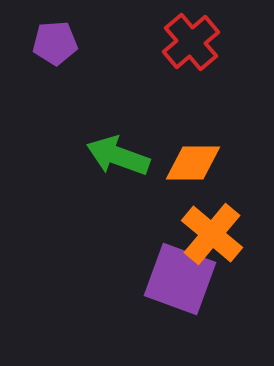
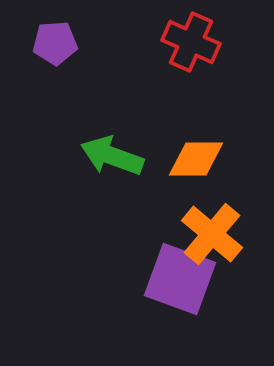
red cross: rotated 26 degrees counterclockwise
green arrow: moved 6 px left
orange diamond: moved 3 px right, 4 px up
